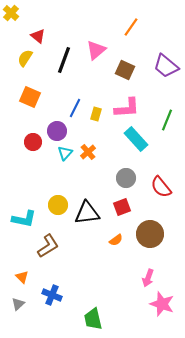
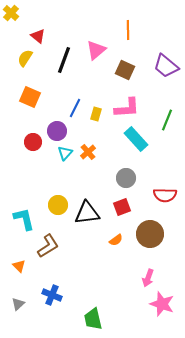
orange line: moved 3 px left, 3 px down; rotated 36 degrees counterclockwise
red semicircle: moved 4 px right, 8 px down; rotated 50 degrees counterclockwise
cyan L-shape: rotated 115 degrees counterclockwise
orange triangle: moved 3 px left, 11 px up
